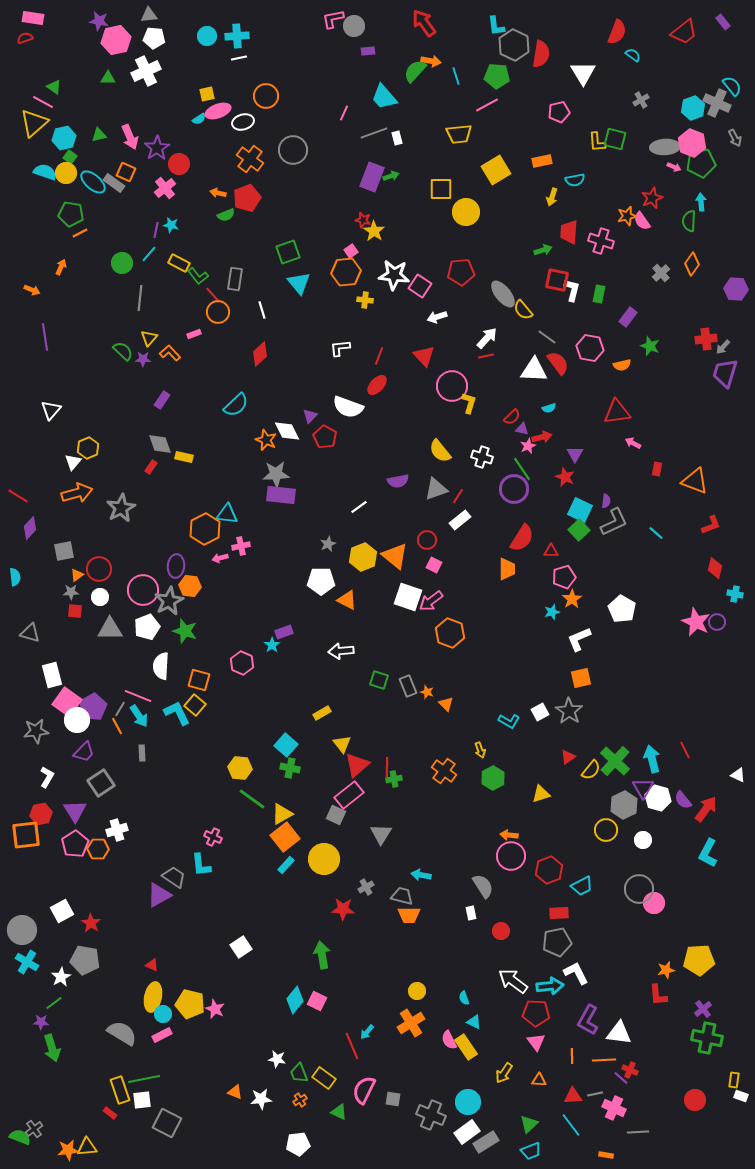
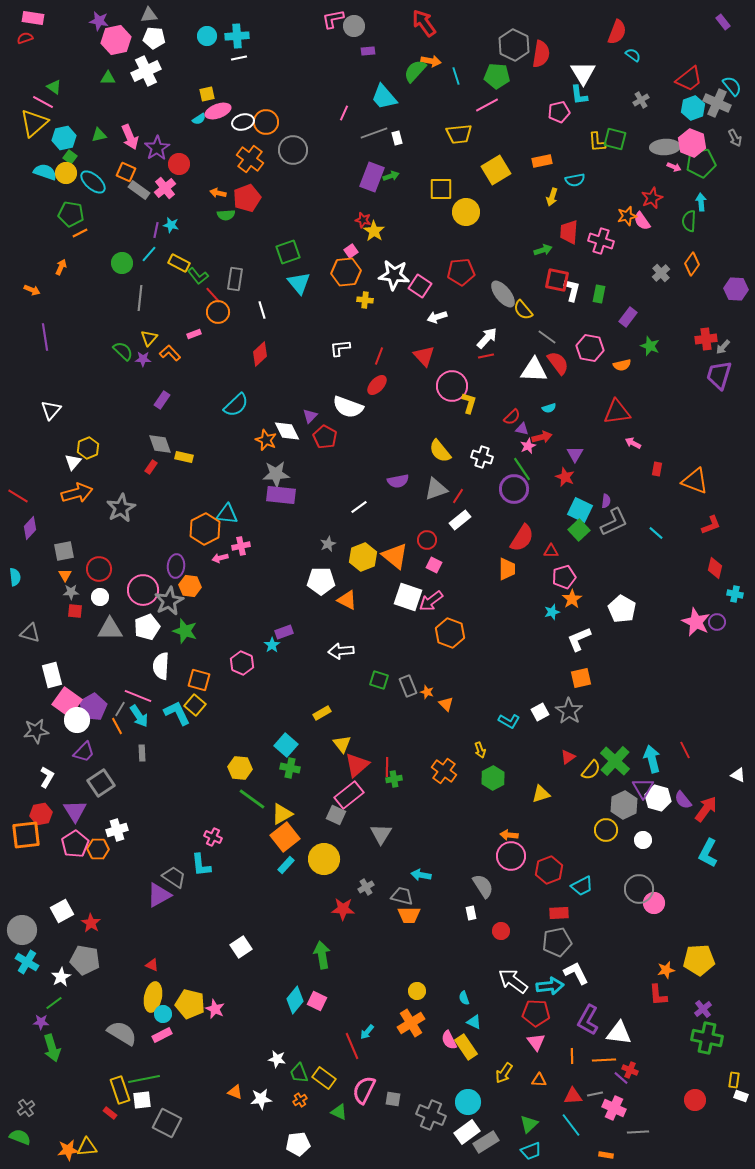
cyan L-shape at (496, 26): moved 83 px right, 69 px down
red trapezoid at (684, 32): moved 5 px right, 47 px down
orange circle at (266, 96): moved 26 px down
gray rectangle at (114, 183): moved 25 px right, 7 px down
green semicircle at (226, 215): rotated 18 degrees clockwise
purple trapezoid at (725, 373): moved 6 px left, 2 px down
orange triangle at (77, 575): moved 12 px left; rotated 24 degrees counterclockwise
gray cross at (34, 1129): moved 8 px left, 21 px up
